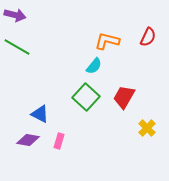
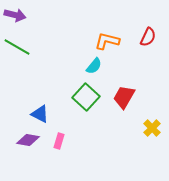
yellow cross: moved 5 px right
